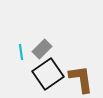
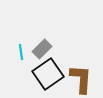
brown L-shape: rotated 12 degrees clockwise
